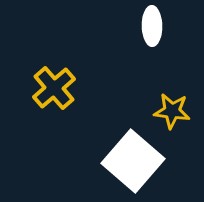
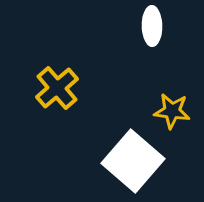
yellow cross: moved 3 px right
